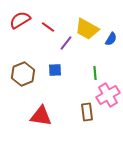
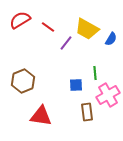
blue square: moved 21 px right, 15 px down
brown hexagon: moved 7 px down
